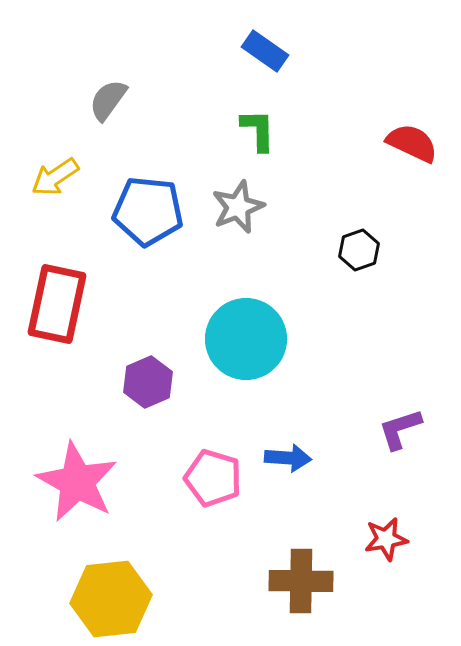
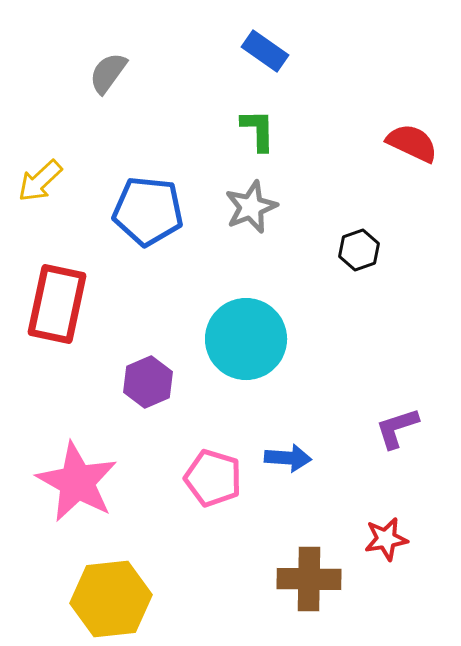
gray semicircle: moved 27 px up
yellow arrow: moved 15 px left, 4 px down; rotated 9 degrees counterclockwise
gray star: moved 13 px right
purple L-shape: moved 3 px left, 1 px up
brown cross: moved 8 px right, 2 px up
